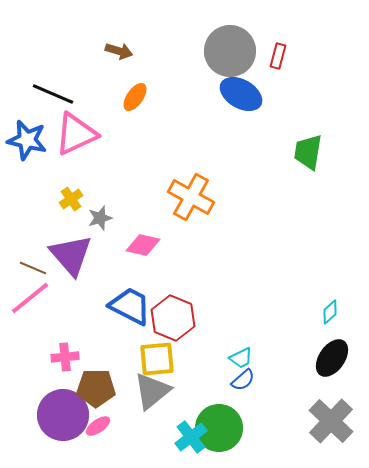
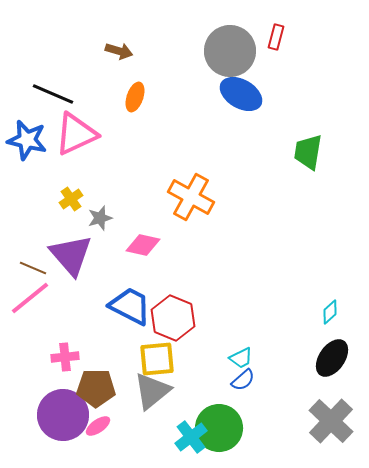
red rectangle: moved 2 px left, 19 px up
orange ellipse: rotated 16 degrees counterclockwise
